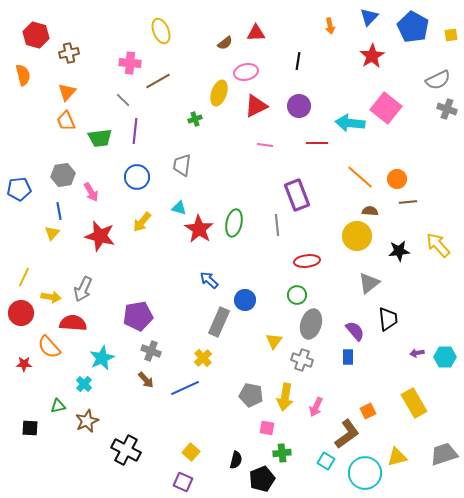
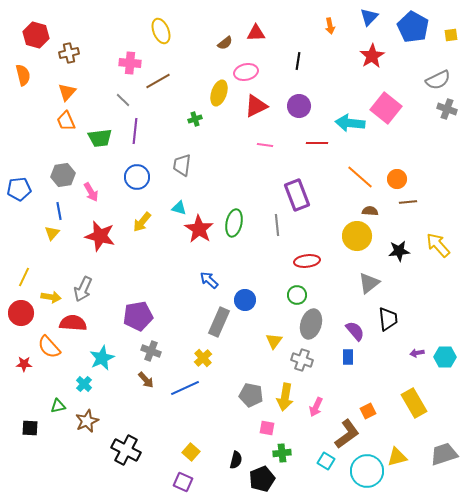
cyan circle at (365, 473): moved 2 px right, 2 px up
